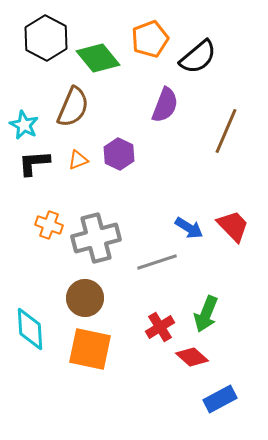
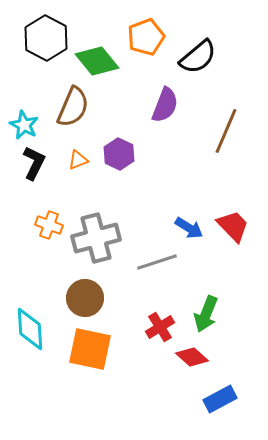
orange pentagon: moved 4 px left, 2 px up
green diamond: moved 1 px left, 3 px down
black L-shape: rotated 120 degrees clockwise
